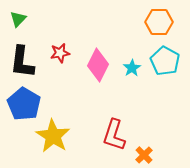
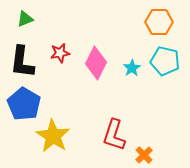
green triangle: moved 7 px right; rotated 24 degrees clockwise
cyan pentagon: rotated 16 degrees counterclockwise
pink diamond: moved 2 px left, 2 px up
